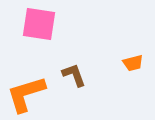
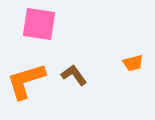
brown L-shape: rotated 16 degrees counterclockwise
orange L-shape: moved 13 px up
